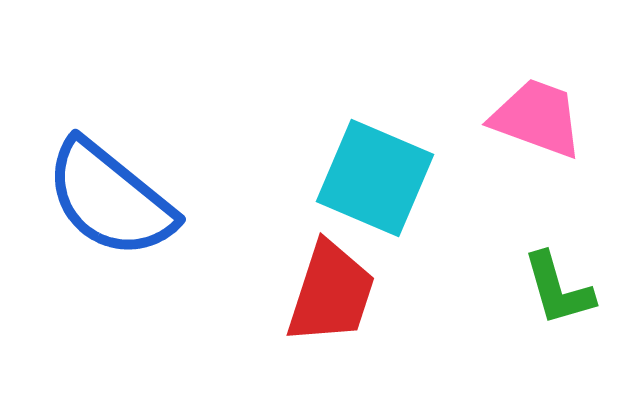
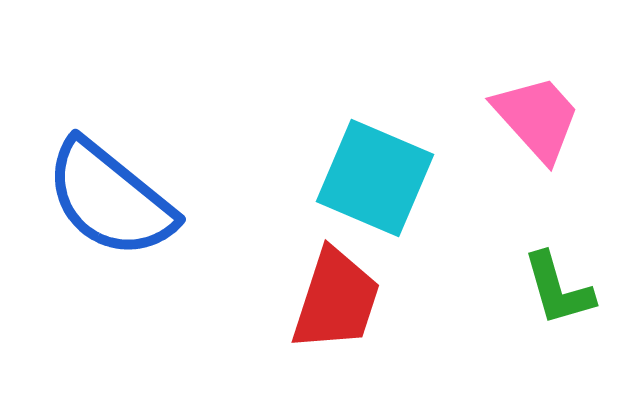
pink trapezoid: rotated 28 degrees clockwise
red trapezoid: moved 5 px right, 7 px down
